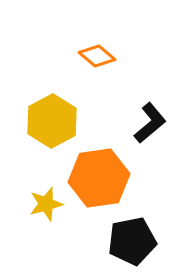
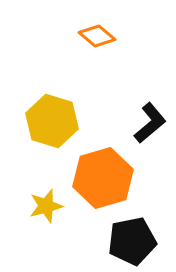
orange diamond: moved 20 px up
yellow hexagon: rotated 15 degrees counterclockwise
orange hexagon: moved 4 px right; rotated 8 degrees counterclockwise
yellow star: moved 2 px down
